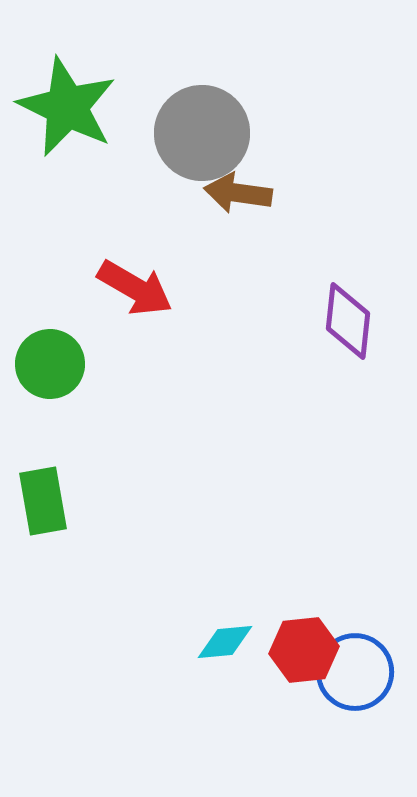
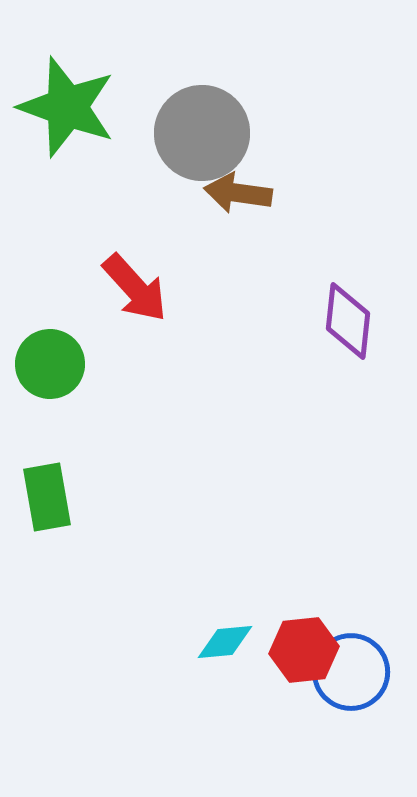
green star: rotated 6 degrees counterclockwise
red arrow: rotated 18 degrees clockwise
green rectangle: moved 4 px right, 4 px up
blue circle: moved 4 px left
